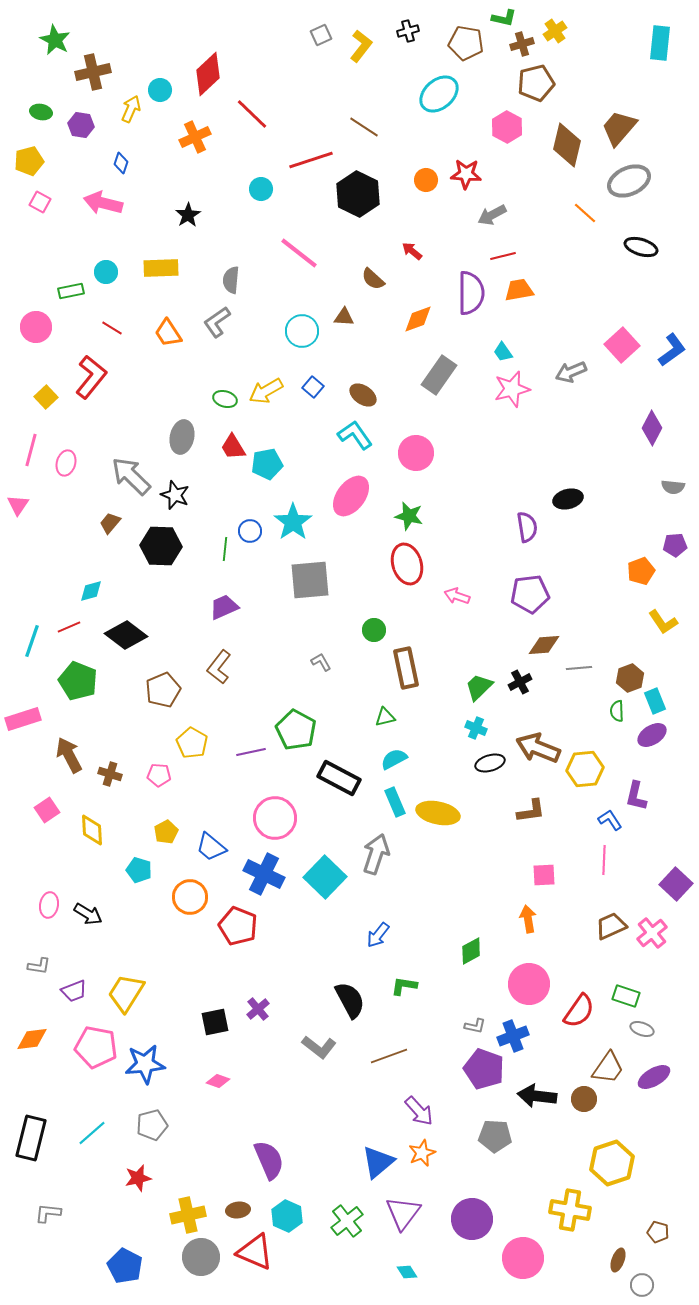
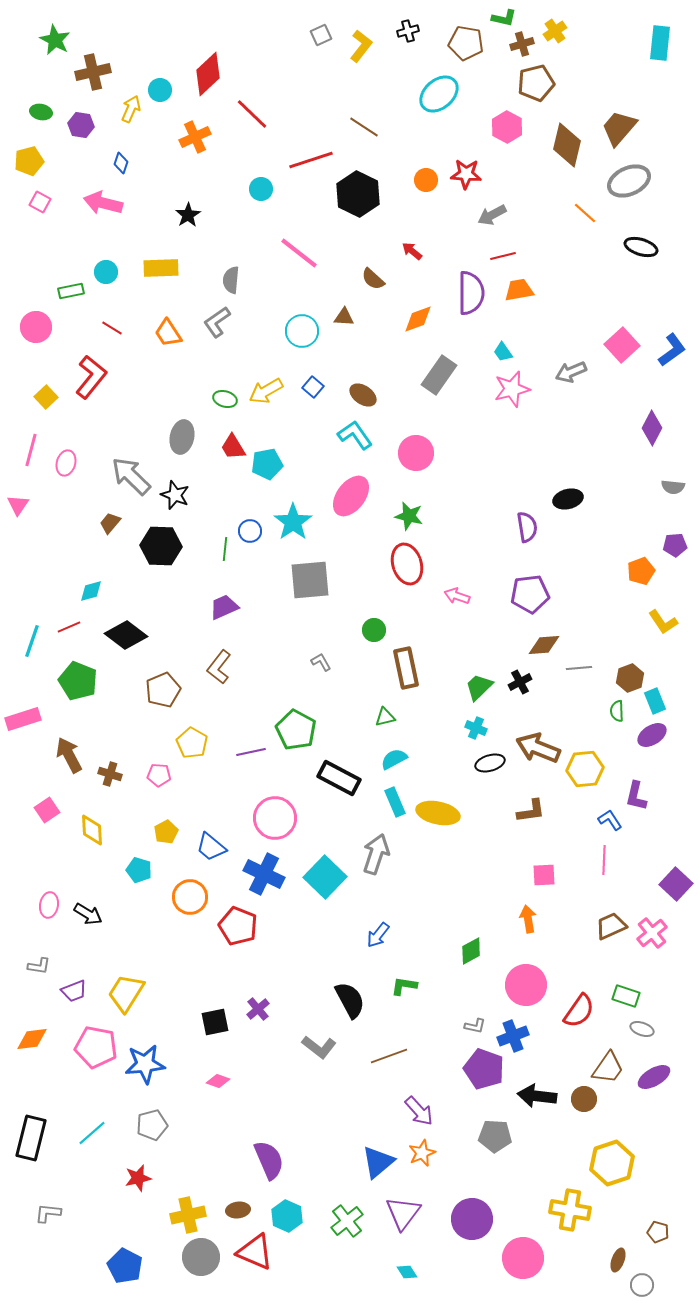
pink circle at (529, 984): moved 3 px left, 1 px down
